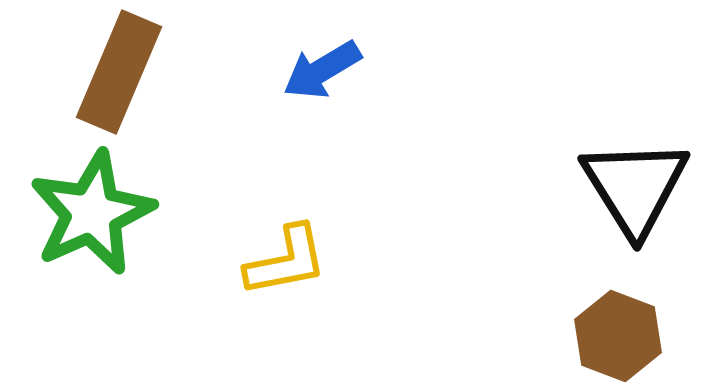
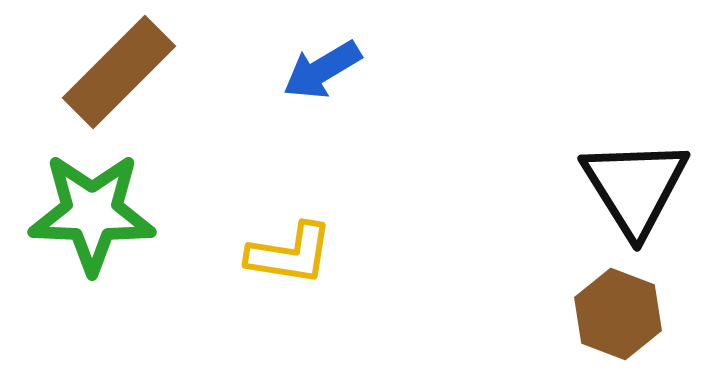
brown rectangle: rotated 22 degrees clockwise
green star: rotated 26 degrees clockwise
yellow L-shape: moved 4 px right, 7 px up; rotated 20 degrees clockwise
brown hexagon: moved 22 px up
